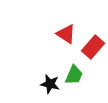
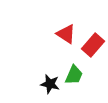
red rectangle: moved 2 px up
